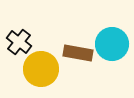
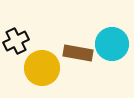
black cross: moved 3 px left, 1 px up; rotated 25 degrees clockwise
yellow circle: moved 1 px right, 1 px up
